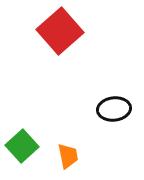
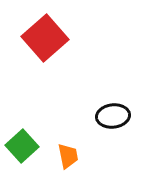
red square: moved 15 px left, 7 px down
black ellipse: moved 1 px left, 7 px down
